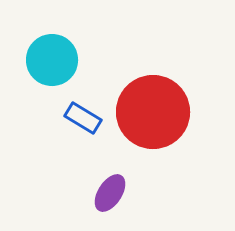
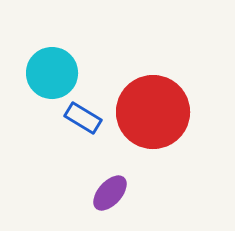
cyan circle: moved 13 px down
purple ellipse: rotated 9 degrees clockwise
